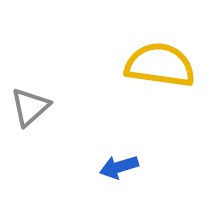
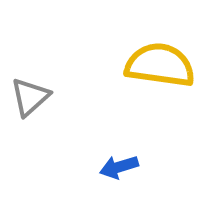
gray triangle: moved 10 px up
